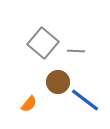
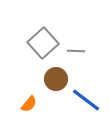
gray square: rotated 8 degrees clockwise
brown circle: moved 2 px left, 3 px up
blue line: moved 1 px right
